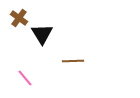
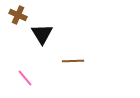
brown cross: moved 1 px left, 3 px up; rotated 12 degrees counterclockwise
